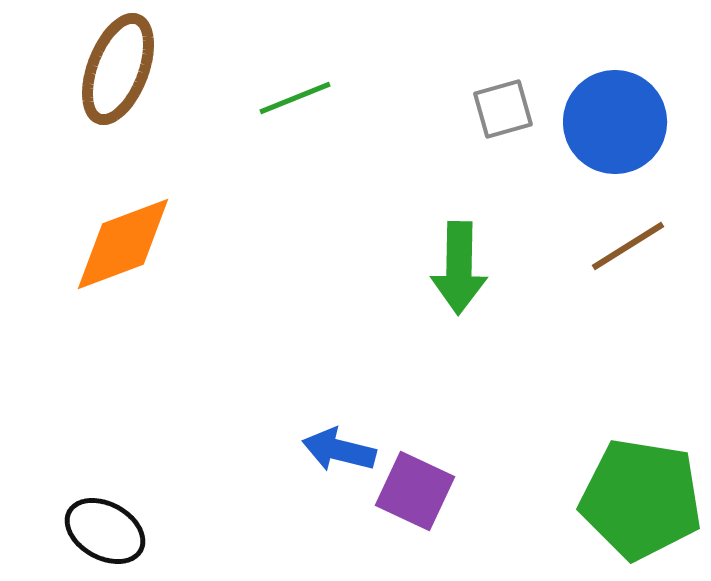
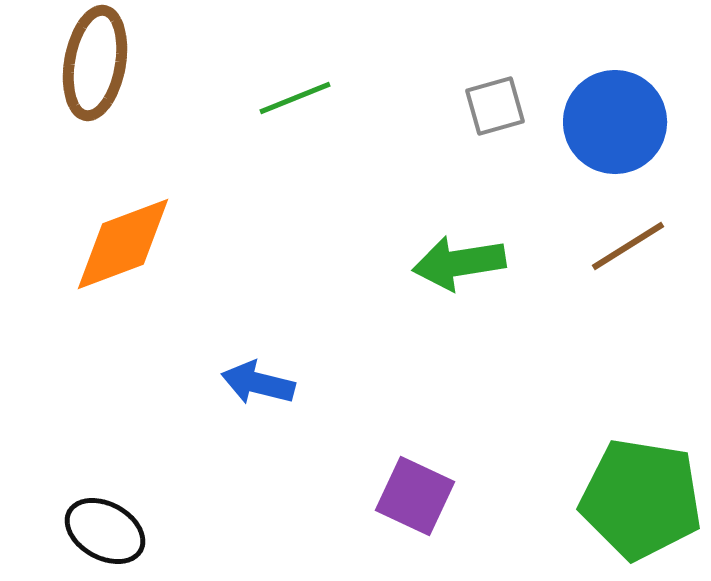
brown ellipse: moved 23 px left, 6 px up; rotated 11 degrees counterclockwise
gray square: moved 8 px left, 3 px up
green arrow: moved 5 px up; rotated 80 degrees clockwise
blue arrow: moved 81 px left, 67 px up
purple square: moved 5 px down
